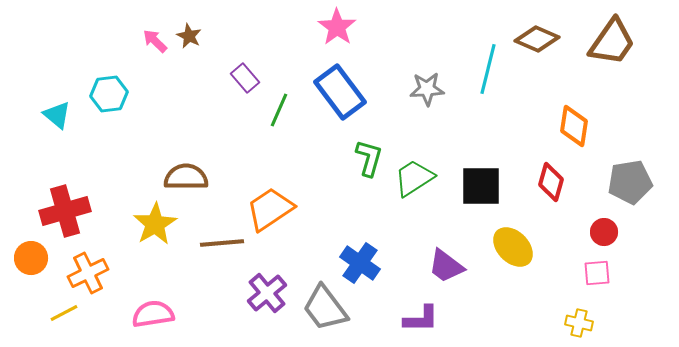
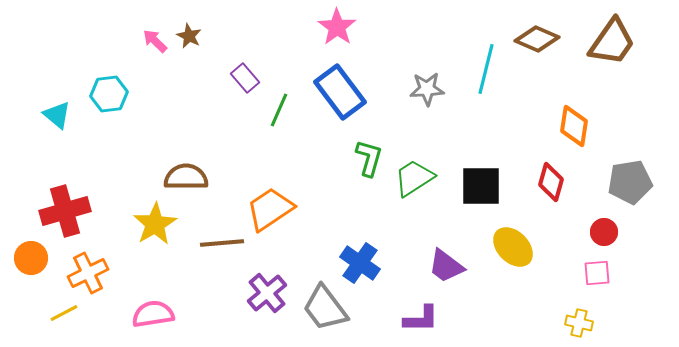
cyan line: moved 2 px left
